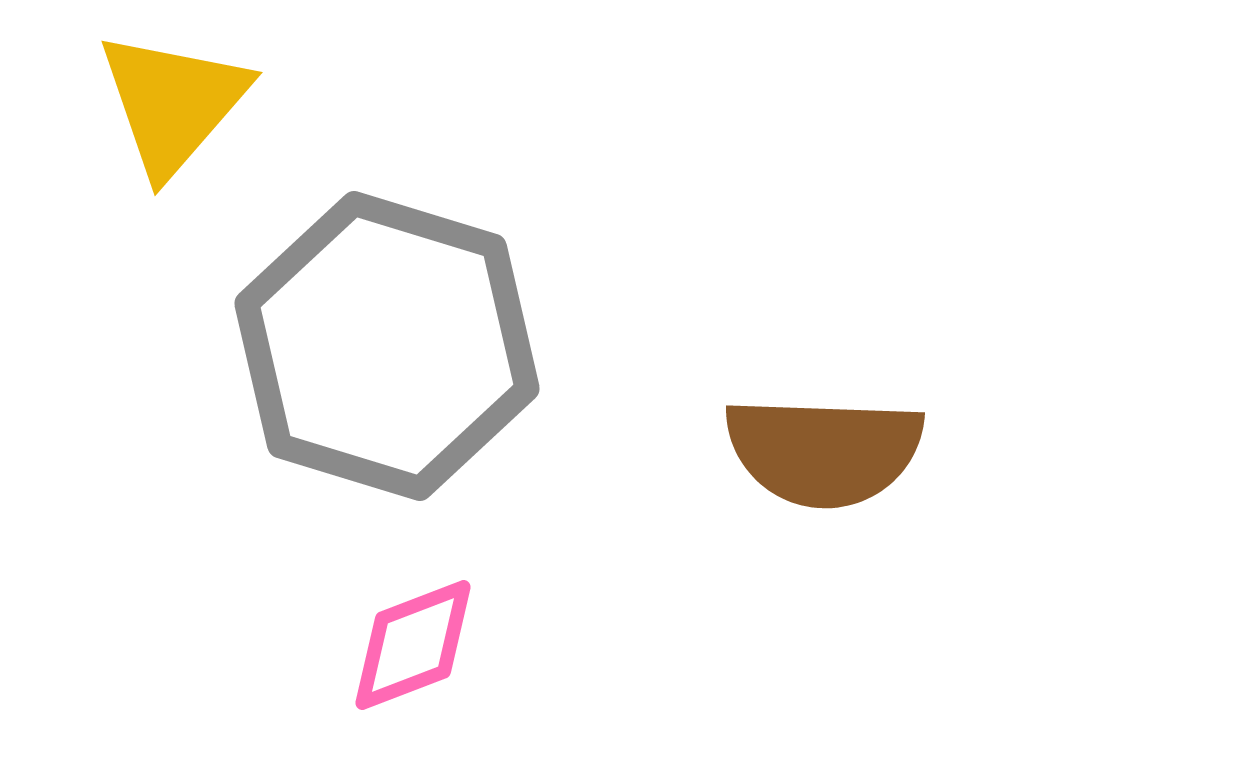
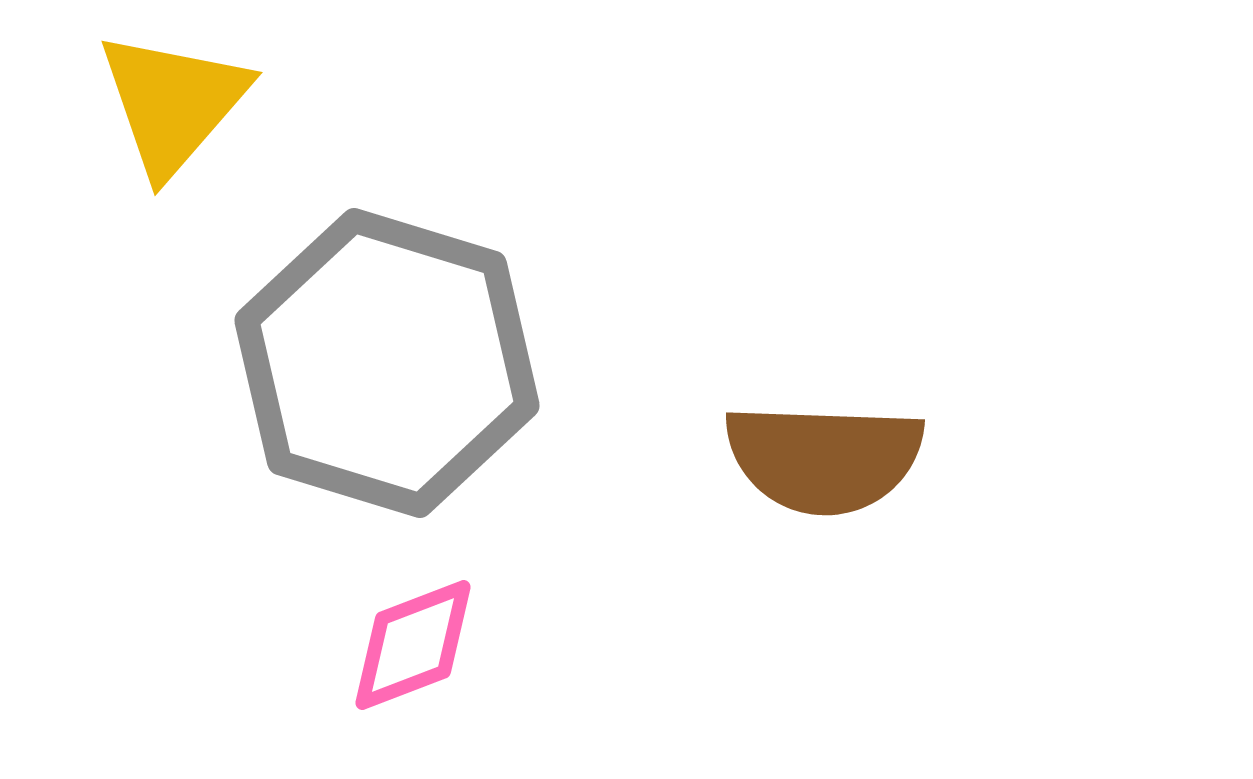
gray hexagon: moved 17 px down
brown semicircle: moved 7 px down
